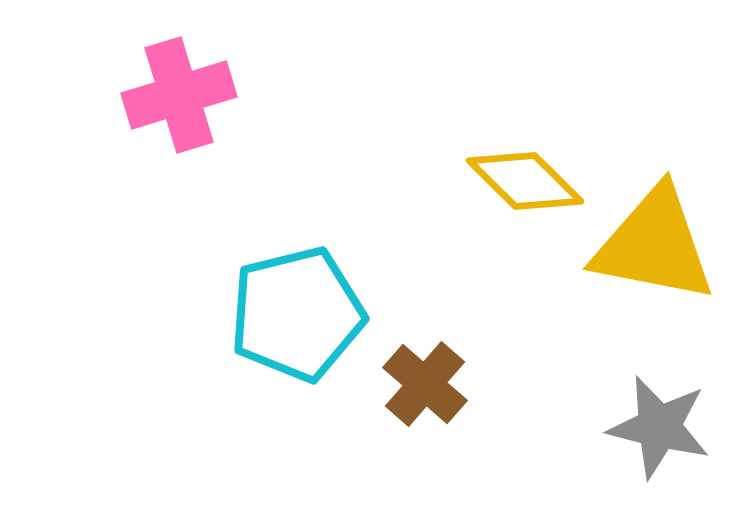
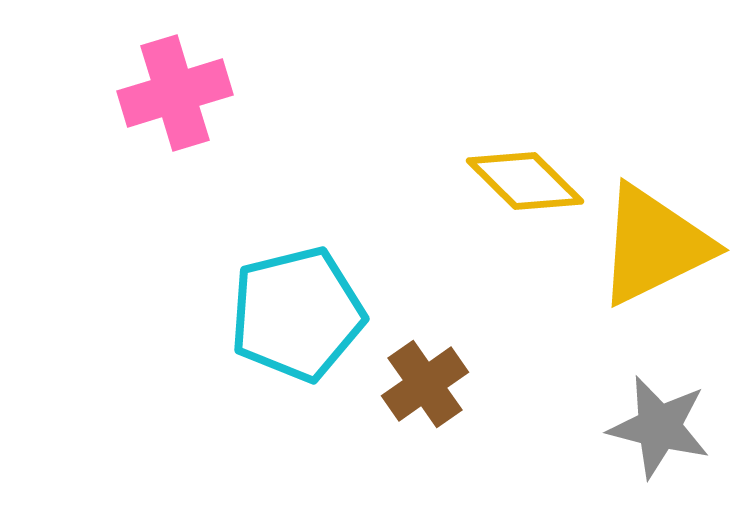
pink cross: moved 4 px left, 2 px up
yellow triangle: rotated 37 degrees counterclockwise
brown cross: rotated 14 degrees clockwise
